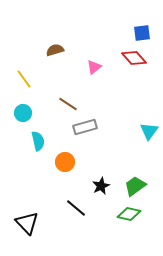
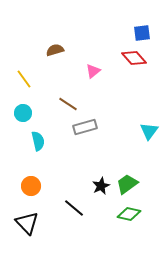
pink triangle: moved 1 px left, 4 px down
orange circle: moved 34 px left, 24 px down
green trapezoid: moved 8 px left, 2 px up
black line: moved 2 px left
